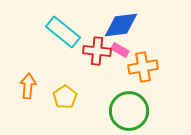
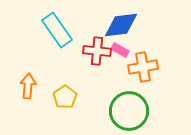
cyan rectangle: moved 6 px left, 2 px up; rotated 16 degrees clockwise
